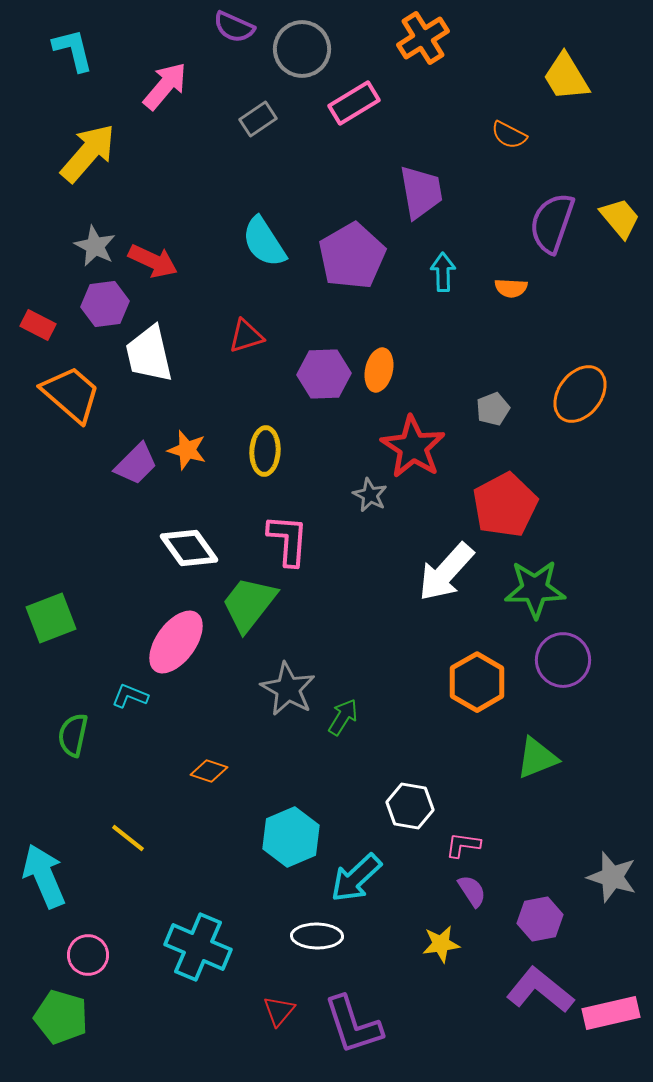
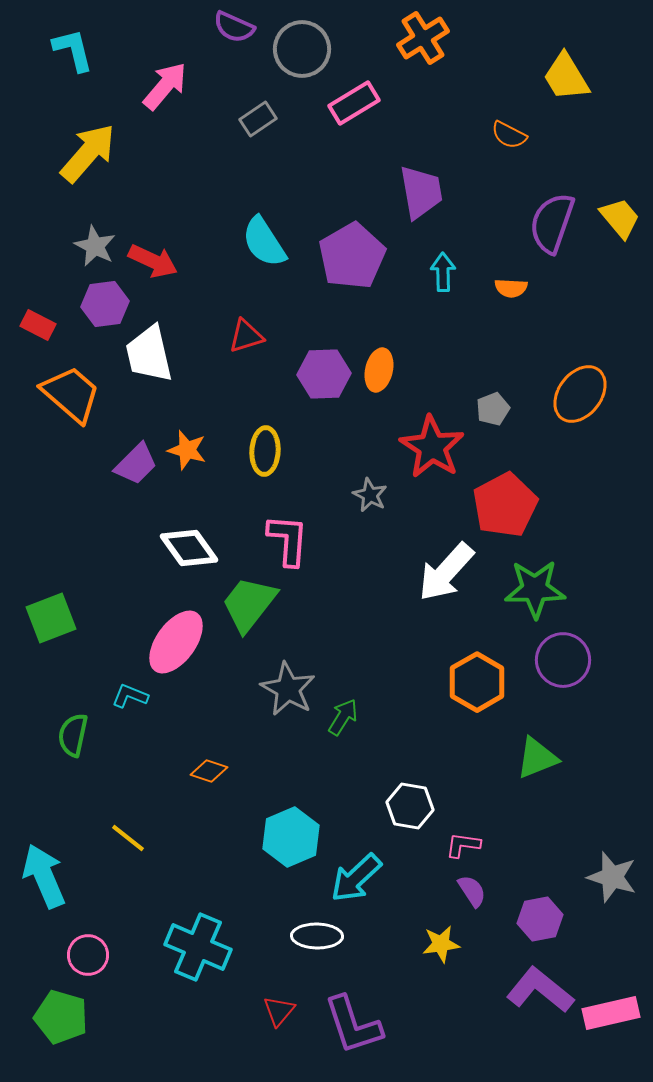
red star at (413, 447): moved 19 px right
